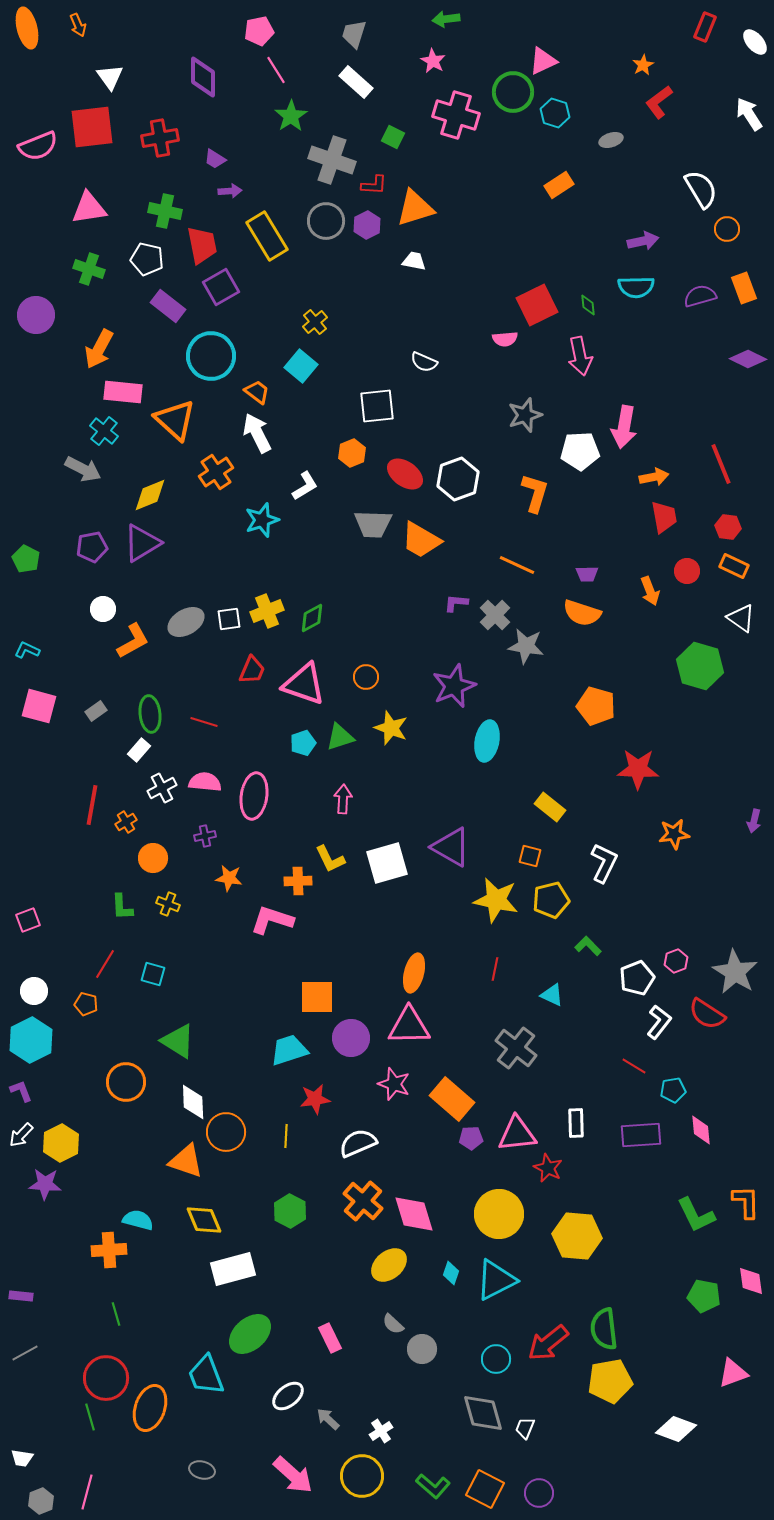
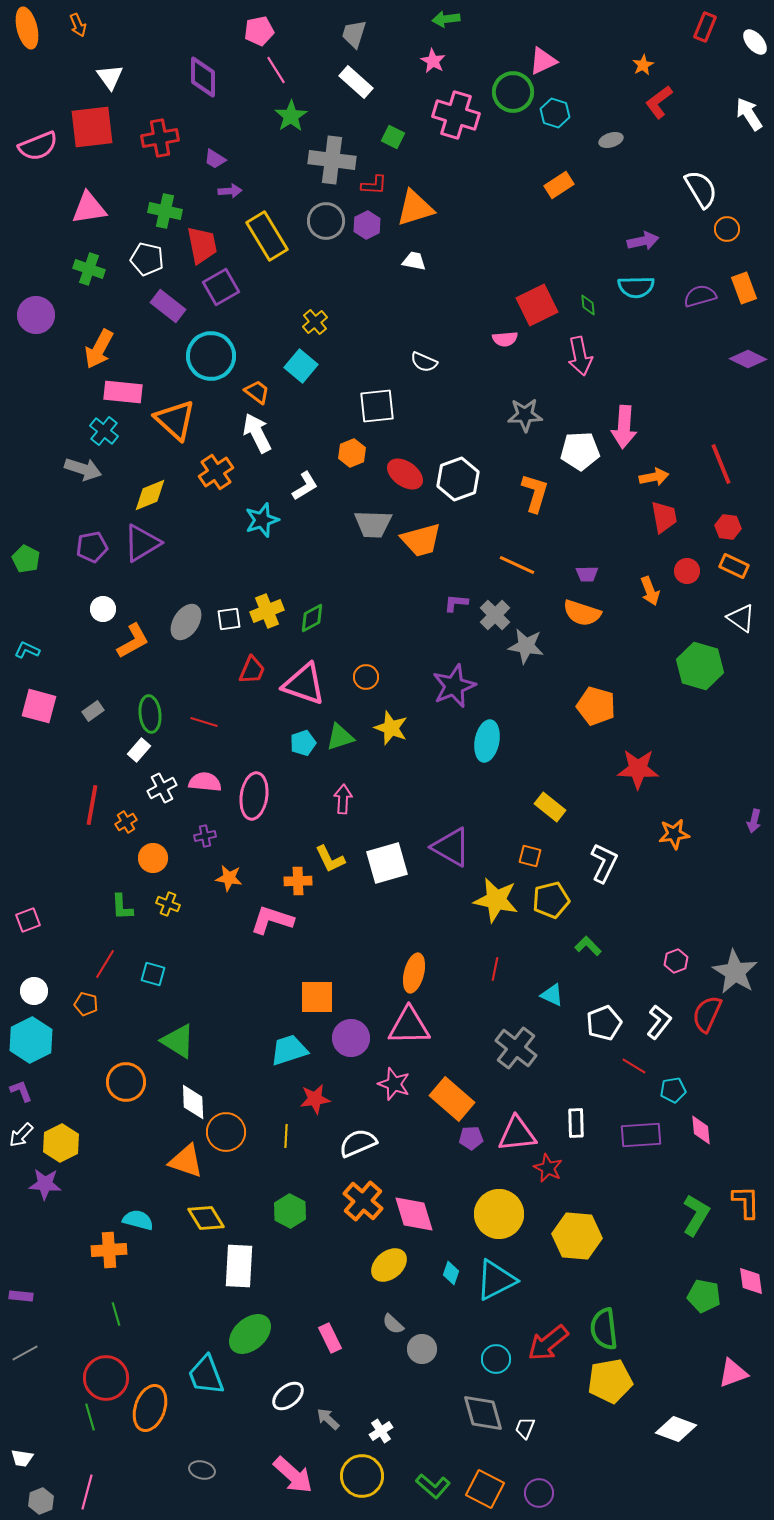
gray cross at (332, 160): rotated 12 degrees counterclockwise
gray star at (525, 415): rotated 16 degrees clockwise
pink arrow at (624, 427): rotated 6 degrees counterclockwise
gray arrow at (83, 469): rotated 9 degrees counterclockwise
orange trapezoid at (421, 540): rotated 45 degrees counterclockwise
gray ellipse at (186, 622): rotated 27 degrees counterclockwise
gray rectangle at (96, 711): moved 3 px left
white pentagon at (637, 978): moved 33 px left, 45 px down
red semicircle at (707, 1014): rotated 81 degrees clockwise
green L-shape at (696, 1215): rotated 123 degrees counterclockwise
yellow diamond at (204, 1220): moved 2 px right, 2 px up; rotated 9 degrees counterclockwise
white rectangle at (233, 1269): moved 6 px right, 3 px up; rotated 72 degrees counterclockwise
